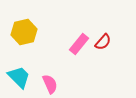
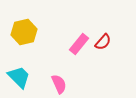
pink semicircle: moved 9 px right
